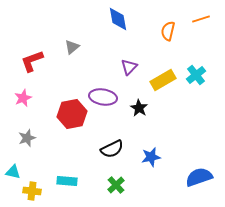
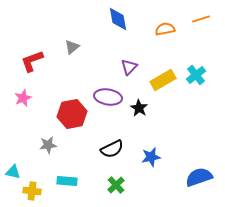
orange semicircle: moved 3 px left, 2 px up; rotated 66 degrees clockwise
purple ellipse: moved 5 px right
gray star: moved 21 px right, 7 px down; rotated 12 degrees clockwise
